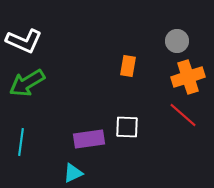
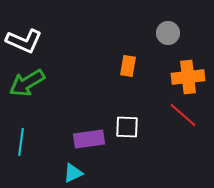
gray circle: moved 9 px left, 8 px up
orange cross: rotated 12 degrees clockwise
